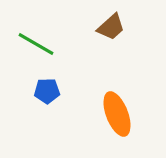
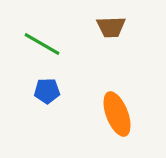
brown trapezoid: rotated 40 degrees clockwise
green line: moved 6 px right
